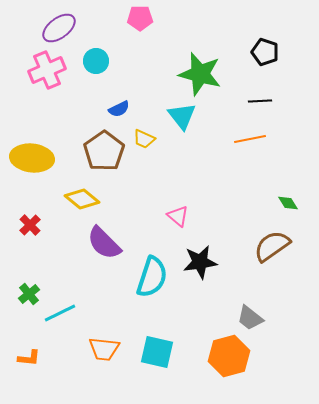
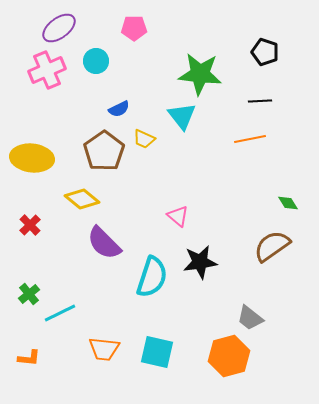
pink pentagon: moved 6 px left, 10 px down
green star: rotated 9 degrees counterclockwise
